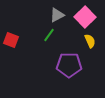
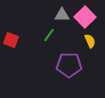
gray triangle: moved 5 px right; rotated 28 degrees clockwise
